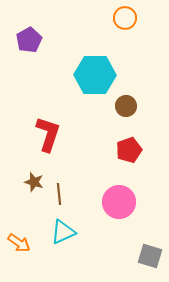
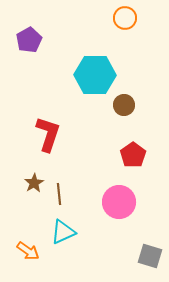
brown circle: moved 2 px left, 1 px up
red pentagon: moved 4 px right, 5 px down; rotated 15 degrees counterclockwise
brown star: moved 1 px down; rotated 24 degrees clockwise
orange arrow: moved 9 px right, 8 px down
